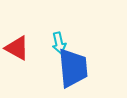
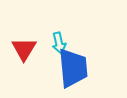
red triangle: moved 7 px right, 1 px down; rotated 32 degrees clockwise
